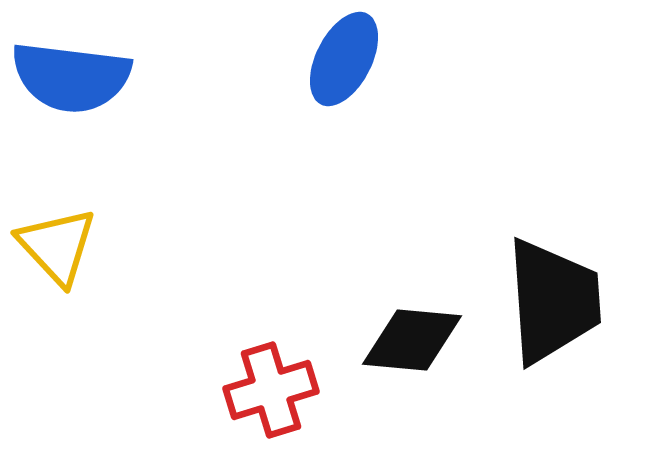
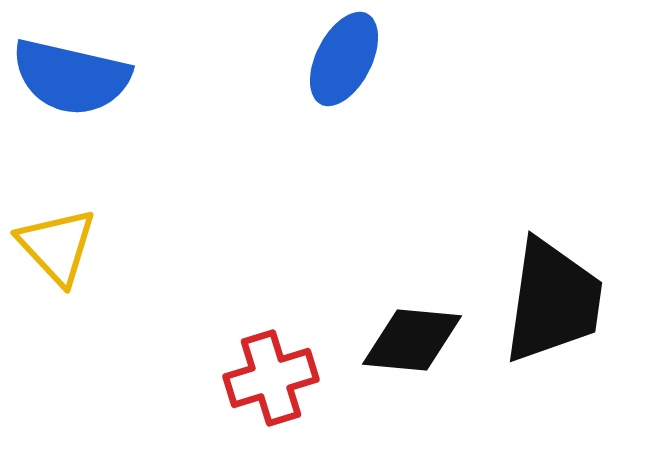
blue semicircle: rotated 6 degrees clockwise
black trapezoid: rotated 12 degrees clockwise
red cross: moved 12 px up
